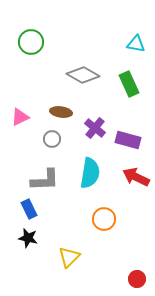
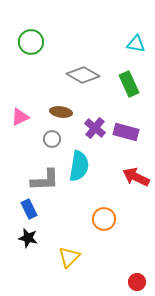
purple rectangle: moved 2 px left, 8 px up
cyan semicircle: moved 11 px left, 7 px up
red circle: moved 3 px down
